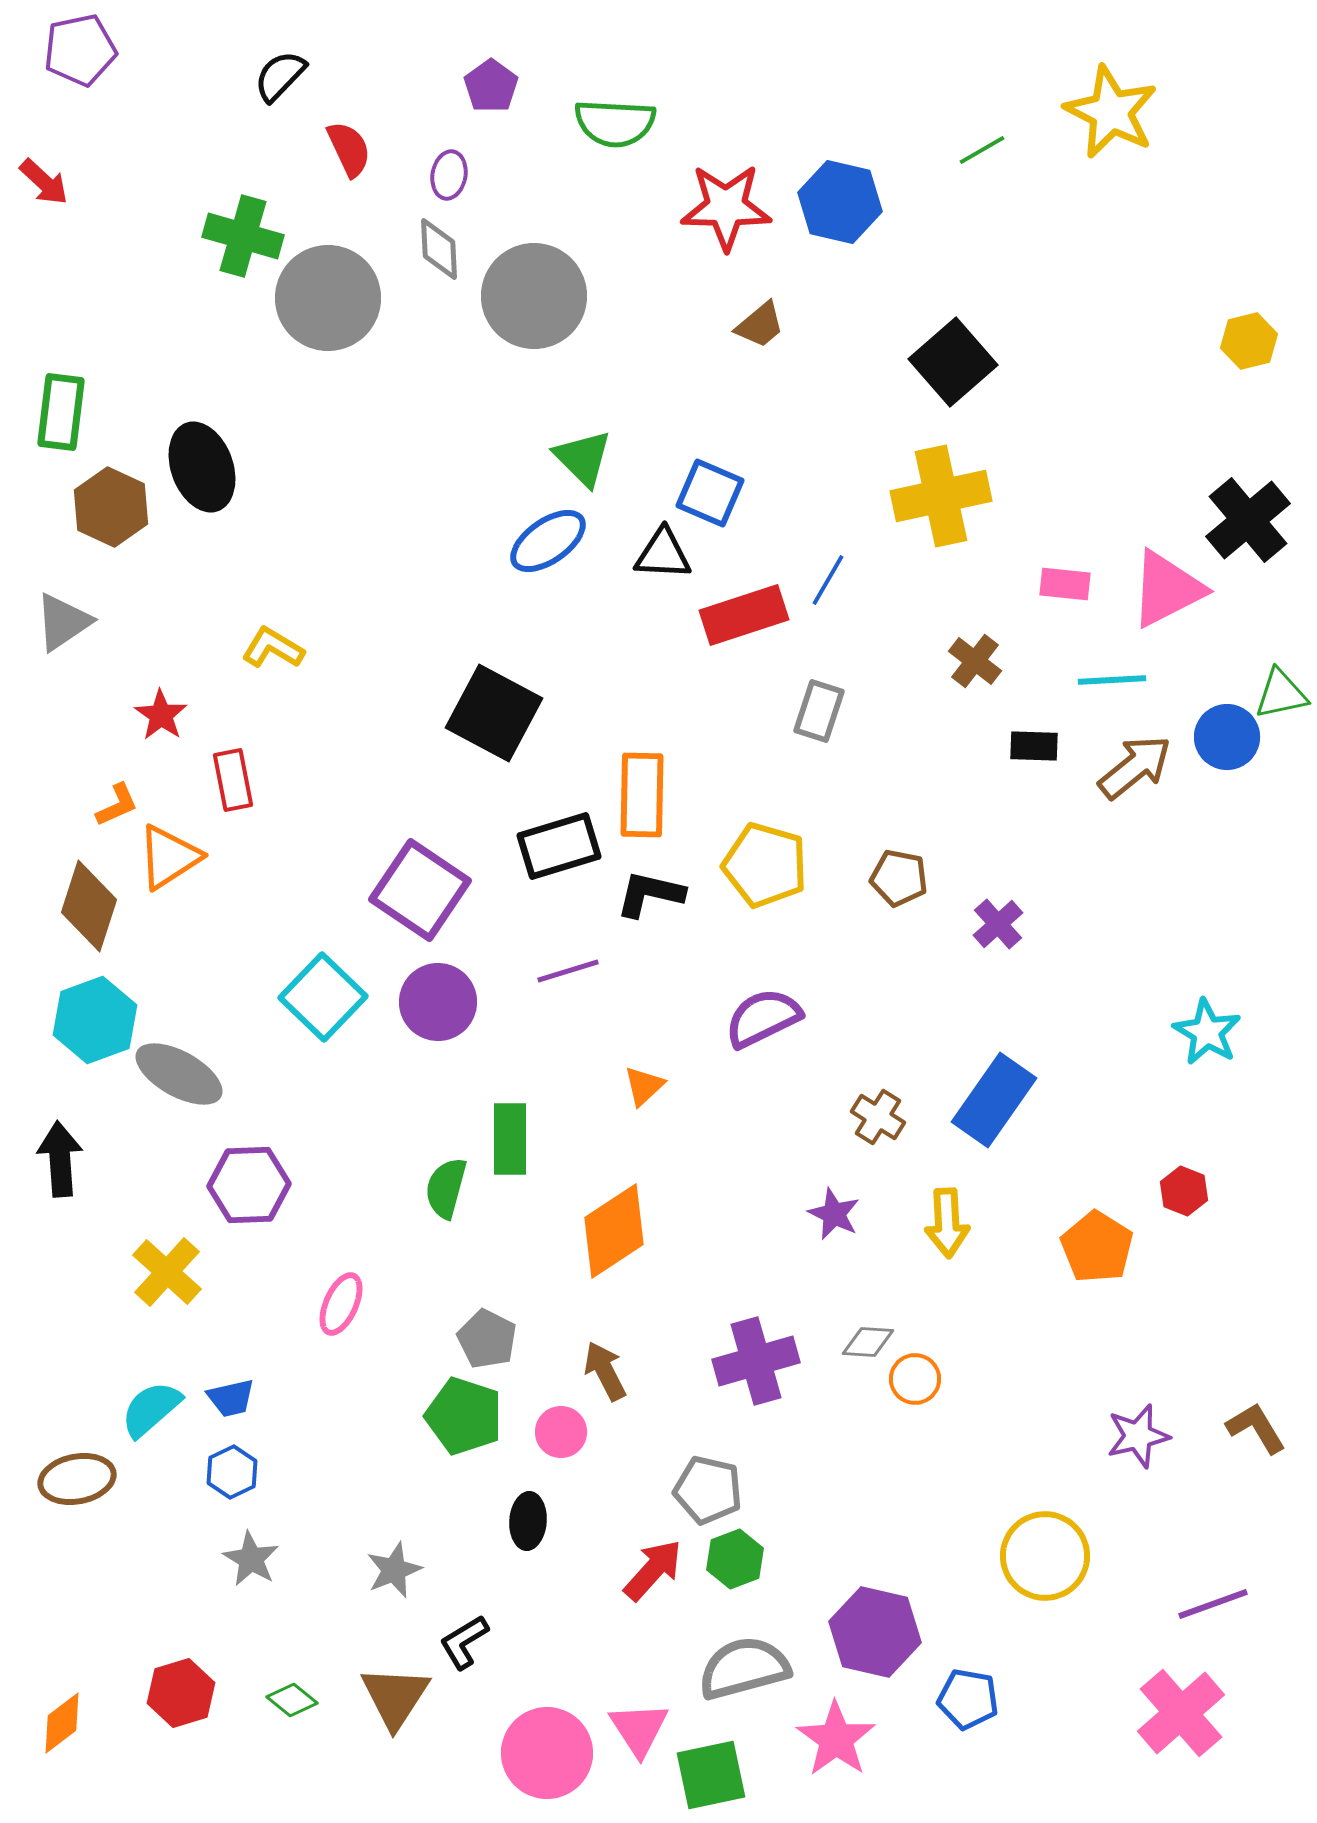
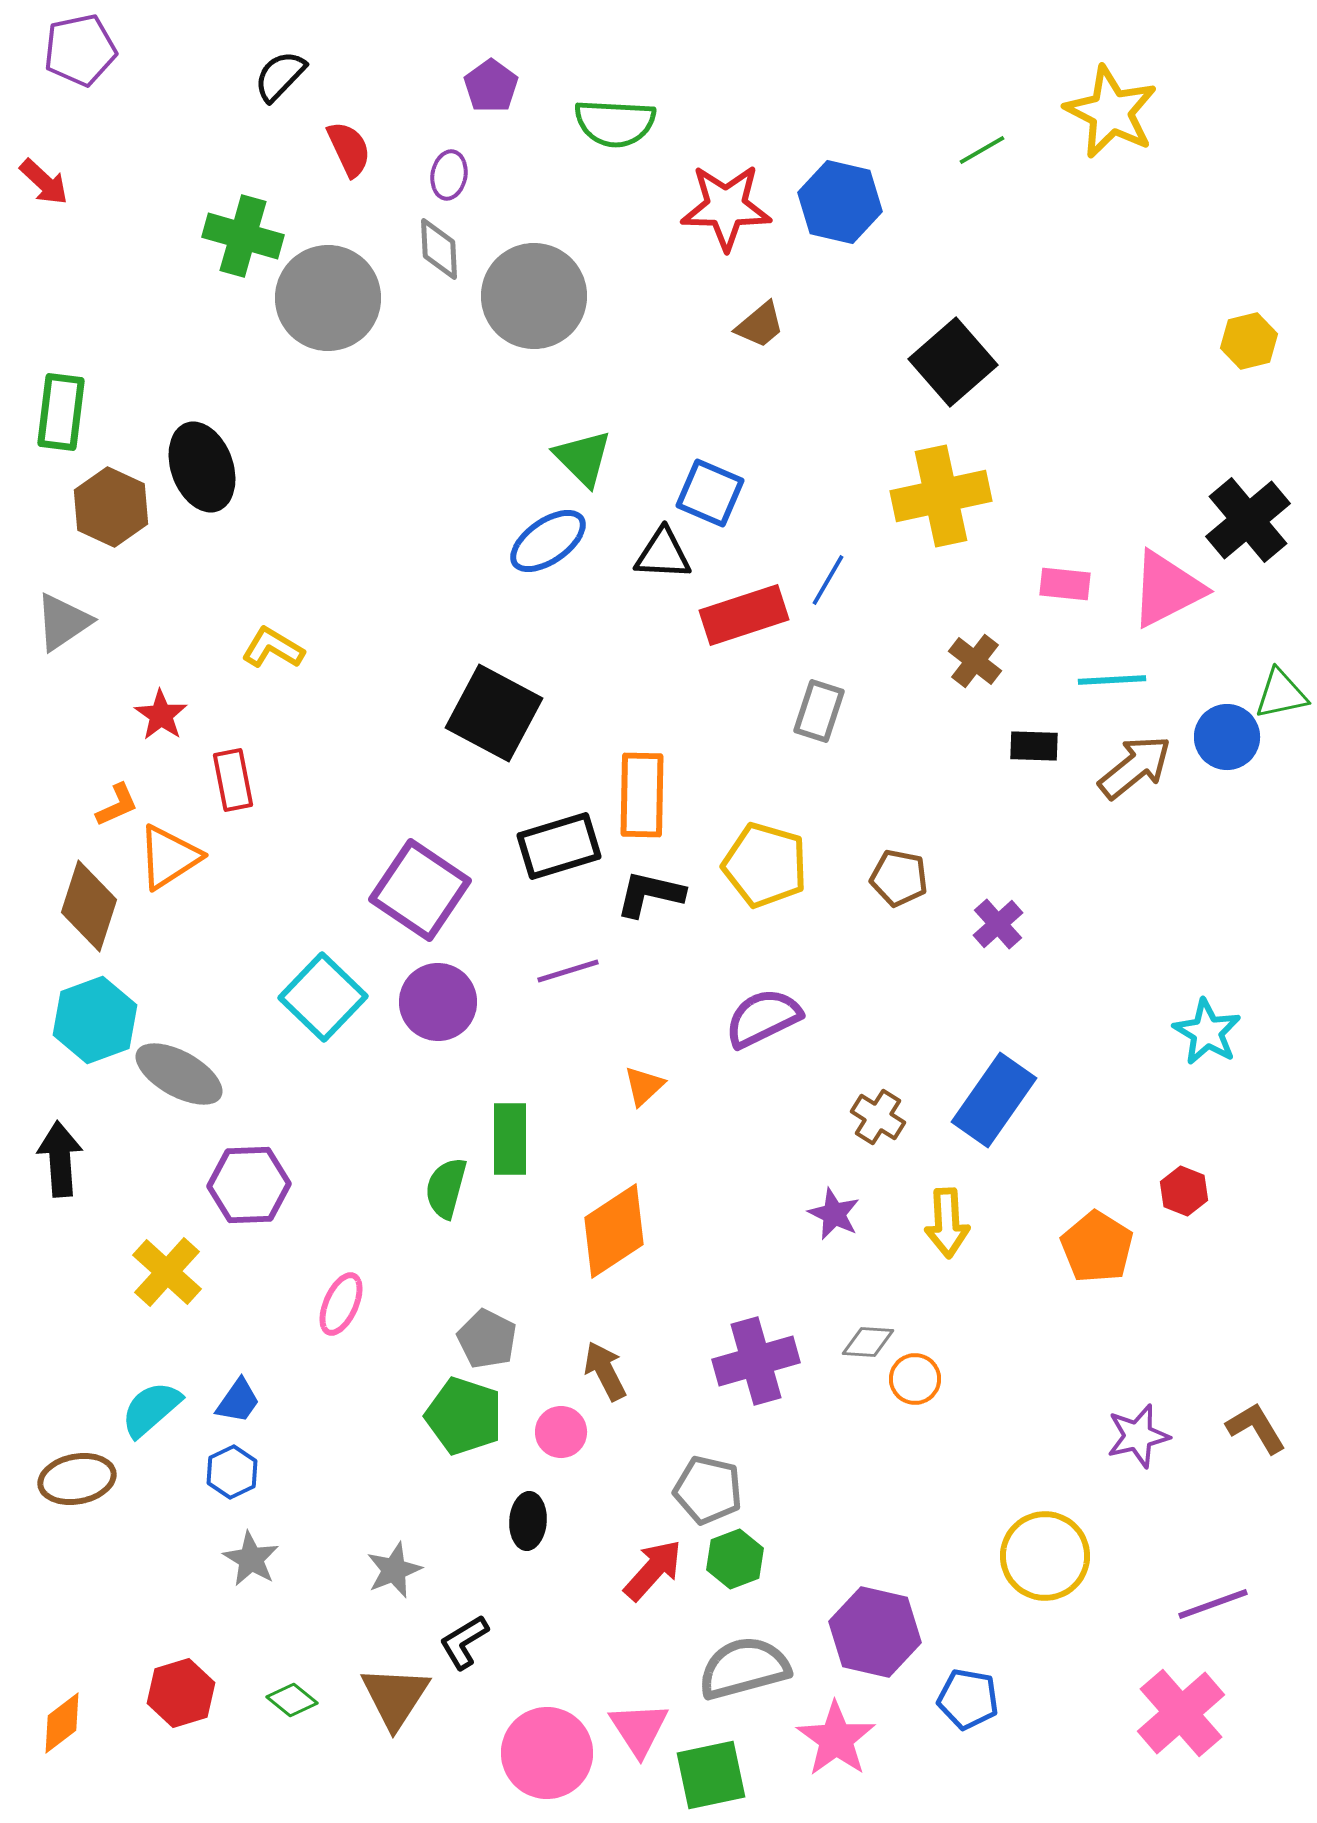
blue trapezoid at (231, 1398): moved 7 px right, 3 px down; rotated 42 degrees counterclockwise
